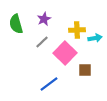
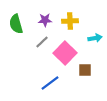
purple star: moved 1 px right, 1 px down; rotated 24 degrees clockwise
yellow cross: moved 7 px left, 9 px up
blue line: moved 1 px right, 1 px up
